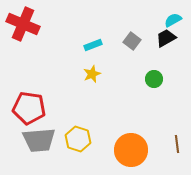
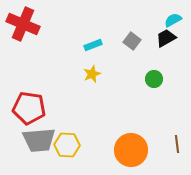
yellow hexagon: moved 11 px left, 6 px down; rotated 15 degrees counterclockwise
